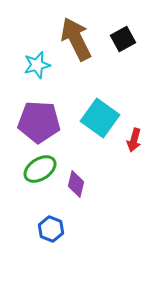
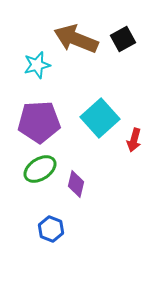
brown arrow: rotated 42 degrees counterclockwise
cyan square: rotated 12 degrees clockwise
purple pentagon: rotated 6 degrees counterclockwise
